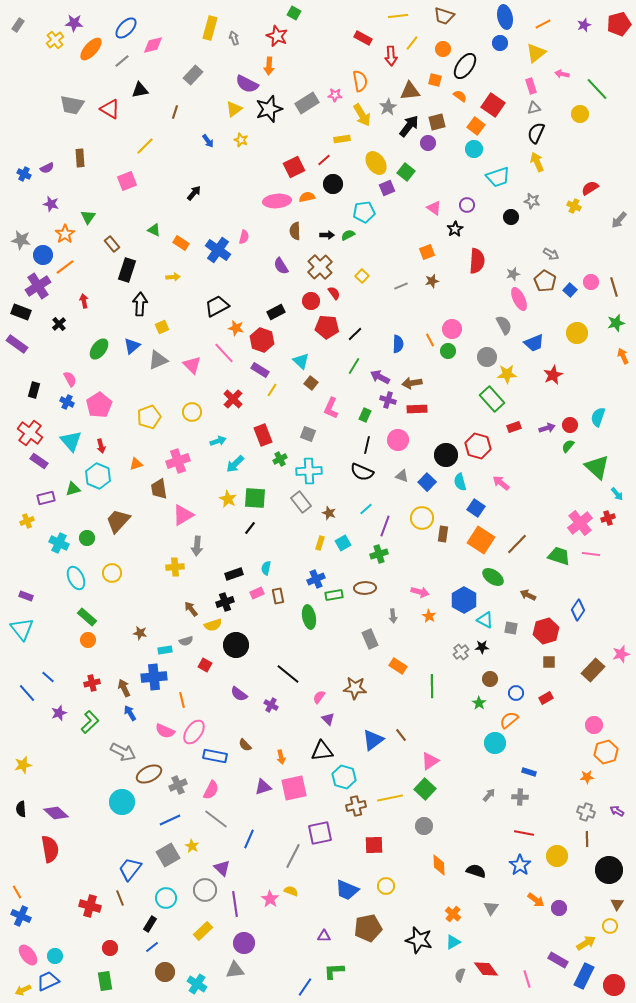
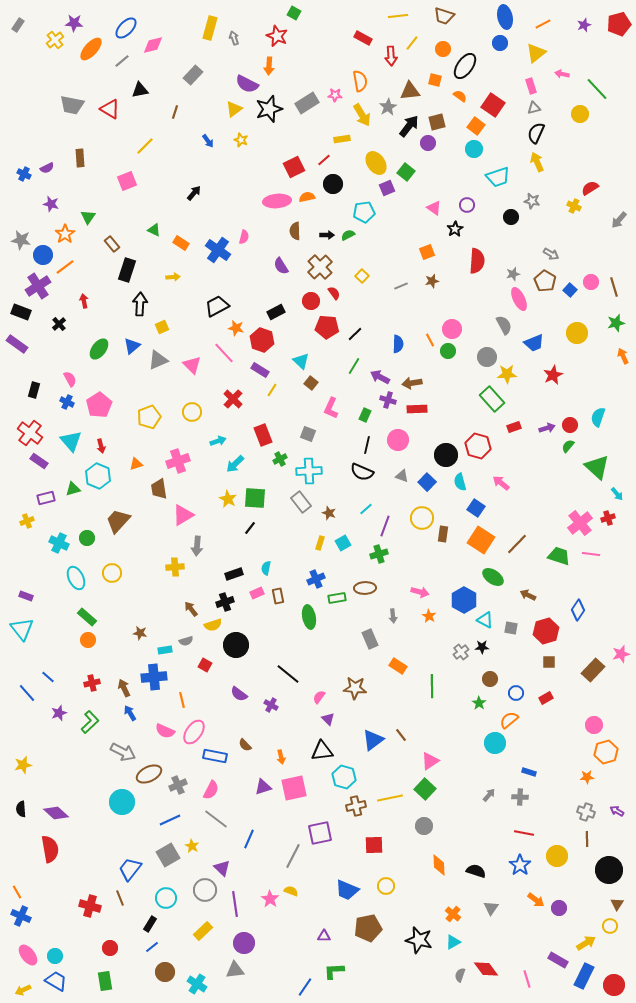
green rectangle at (334, 595): moved 3 px right, 3 px down
blue trapezoid at (48, 981): moved 8 px right; rotated 55 degrees clockwise
